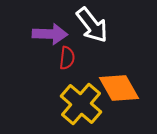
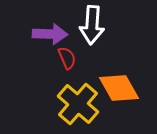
white arrow: rotated 42 degrees clockwise
red semicircle: rotated 30 degrees counterclockwise
yellow cross: moved 3 px left
